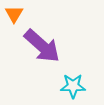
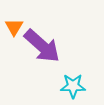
orange triangle: moved 13 px down
